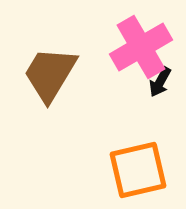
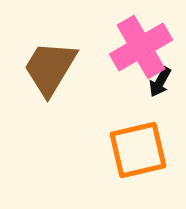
brown trapezoid: moved 6 px up
orange square: moved 20 px up
